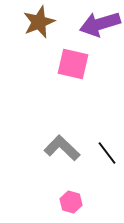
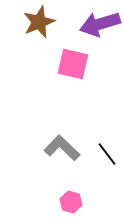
black line: moved 1 px down
